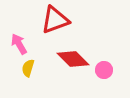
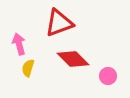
red triangle: moved 4 px right, 3 px down
pink arrow: rotated 15 degrees clockwise
pink circle: moved 4 px right, 6 px down
